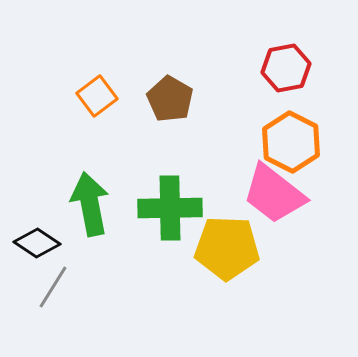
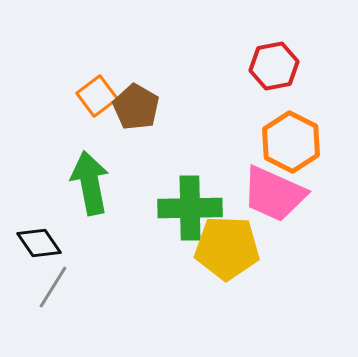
red hexagon: moved 12 px left, 2 px up
brown pentagon: moved 34 px left, 8 px down
pink trapezoid: rotated 14 degrees counterclockwise
green arrow: moved 21 px up
green cross: moved 20 px right
black diamond: moved 2 px right; rotated 21 degrees clockwise
